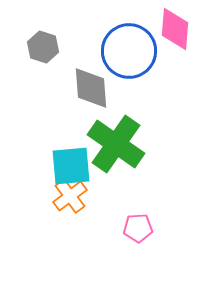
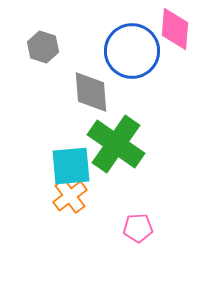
blue circle: moved 3 px right
gray diamond: moved 4 px down
